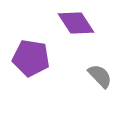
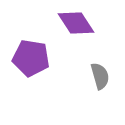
gray semicircle: rotated 28 degrees clockwise
